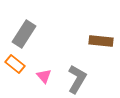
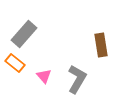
gray rectangle: rotated 8 degrees clockwise
brown rectangle: moved 4 px down; rotated 75 degrees clockwise
orange rectangle: moved 1 px up
